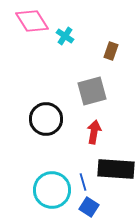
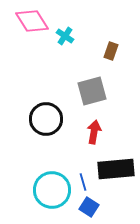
black rectangle: rotated 9 degrees counterclockwise
